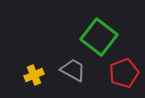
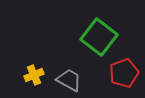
gray trapezoid: moved 4 px left, 10 px down
